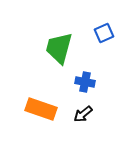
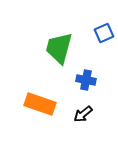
blue cross: moved 1 px right, 2 px up
orange rectangle: moved 1 px left, 5 px up
